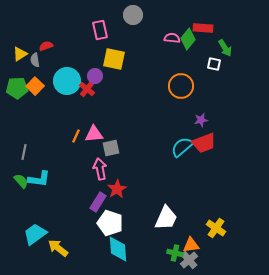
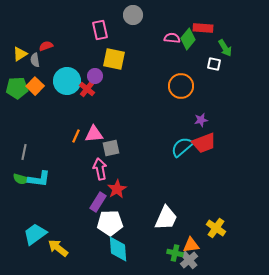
green semicircle: moved 2 px up; rotated 147 degrees clockwise
white pentagon: rotated 20 degrees counterclockwise
